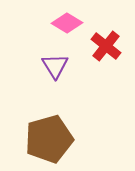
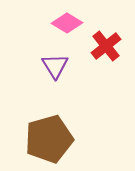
red cross: rotated 12 degrees clockwise
